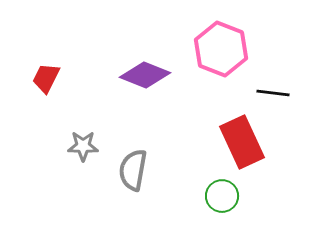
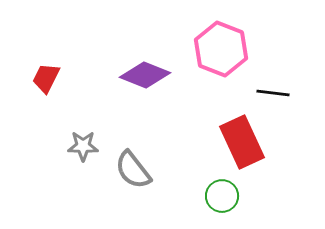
gray semicircle: rotated 48 degrees counterclockwise
